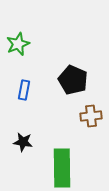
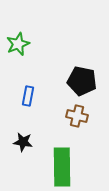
black pentagon: moved 9 px right, 1 px down; rotated 12 degrees counterclockwise
blue rectangle: moved 4 px right, 6 px down
brown cross: moved 14 px left; rotated 20 degrees clockwise
green rectangle: moved 1 px up
